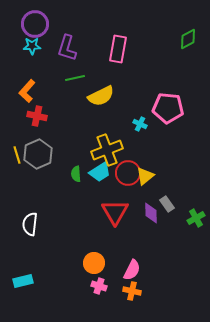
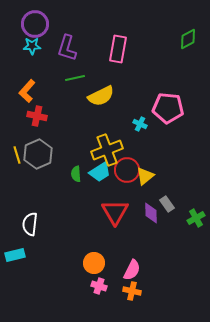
red circle: moved 1 px left, 3 px up
cyan rectangle: moved 8 px left, 26 px up
